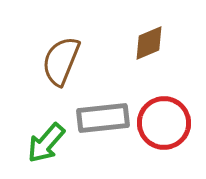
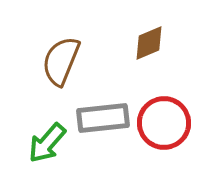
green arrow: moved 1 px right
